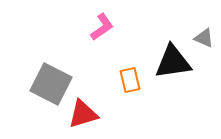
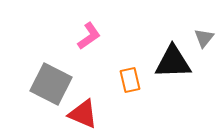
pink L-shape: moved 13 px left, 9 px down
gray triangle: rotated 45 degrees clockwise
black triangle: rotated 6 degrees clockwise
red triangle: rotated 40 degrees clockwise
